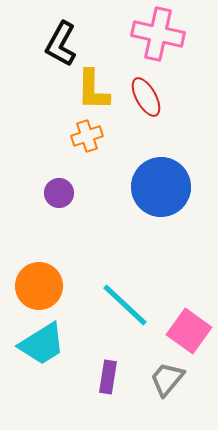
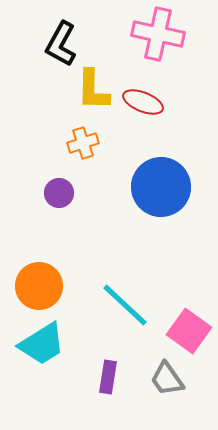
red ellipse: moved 3 px left, 5 px down; rotated 39 degrees counterclockwise
orange cross: moved 4 px left, 7 px down
gray trapezoid: rotated 75 degrees counterclockwise
